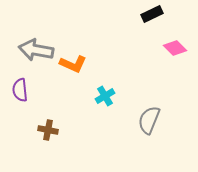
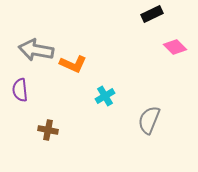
pink diamond: moved 1 px up
